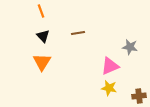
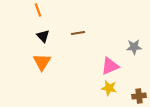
orange line: moved 3 px left, 1 px up
gray star: moved 4 px right; rotated 14 degrees counterclockwise
